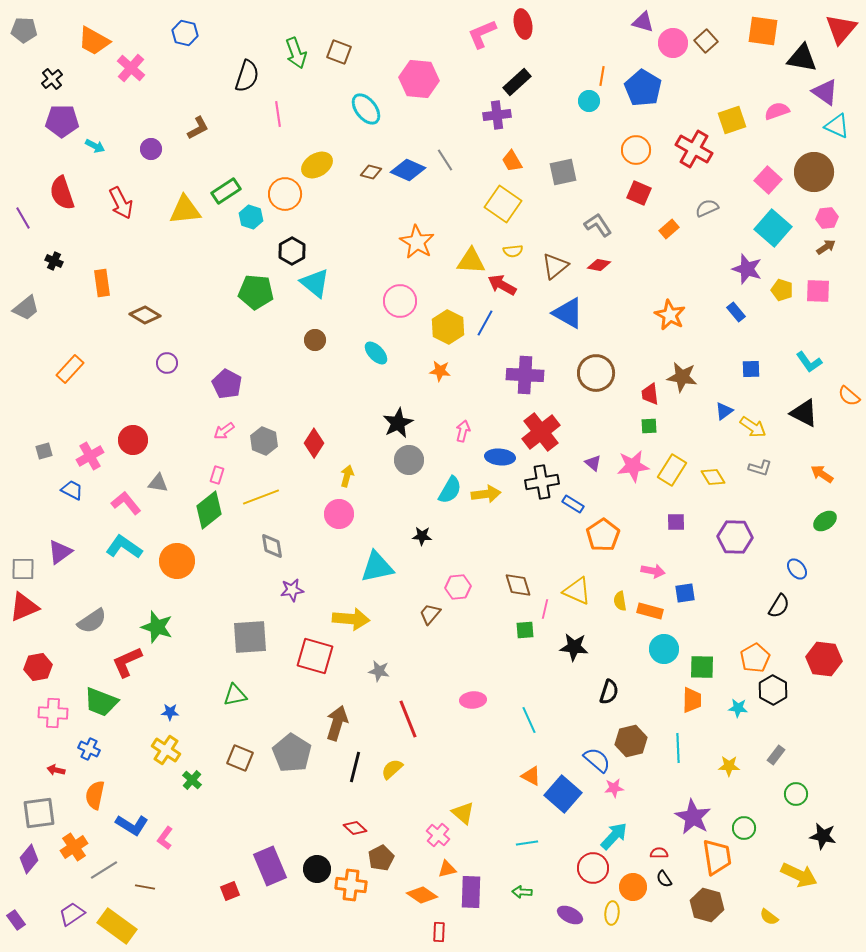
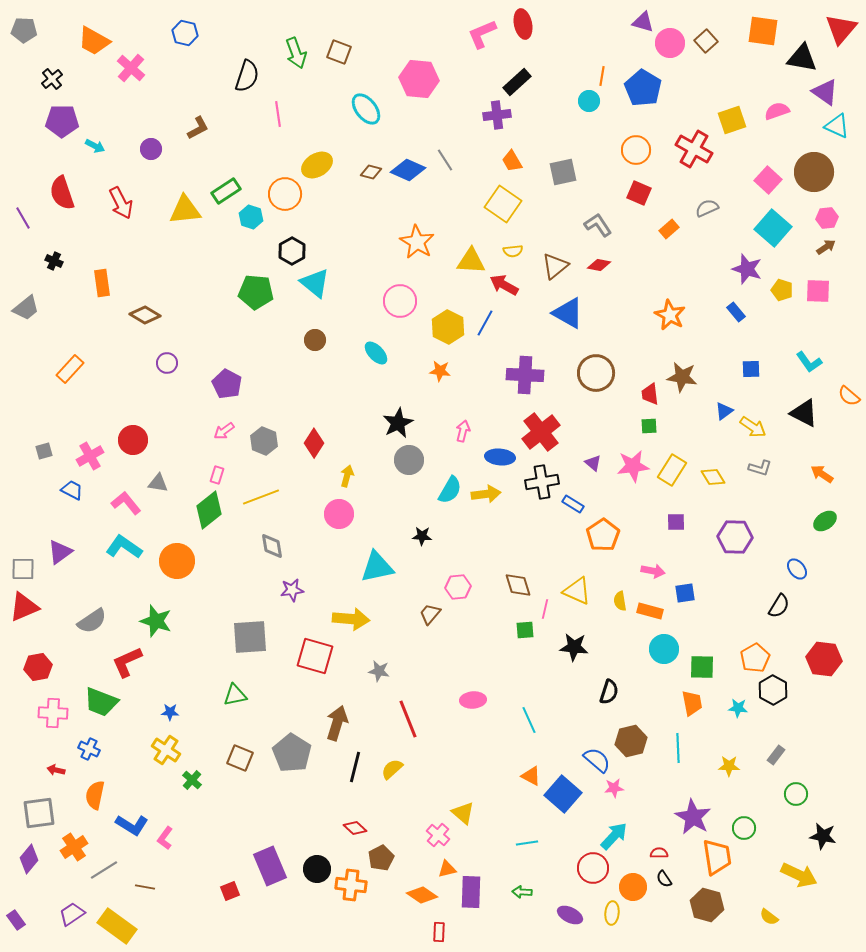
pink circle at (673, 43): moved 3 px left
red arrow at (502, 285): moved 2 px right
green star at (157, 627): moved 1 px left, 6 px up
orange trapezoid at (692, 700): moved 3 px down; rotated 12 degrees counterclockwise
